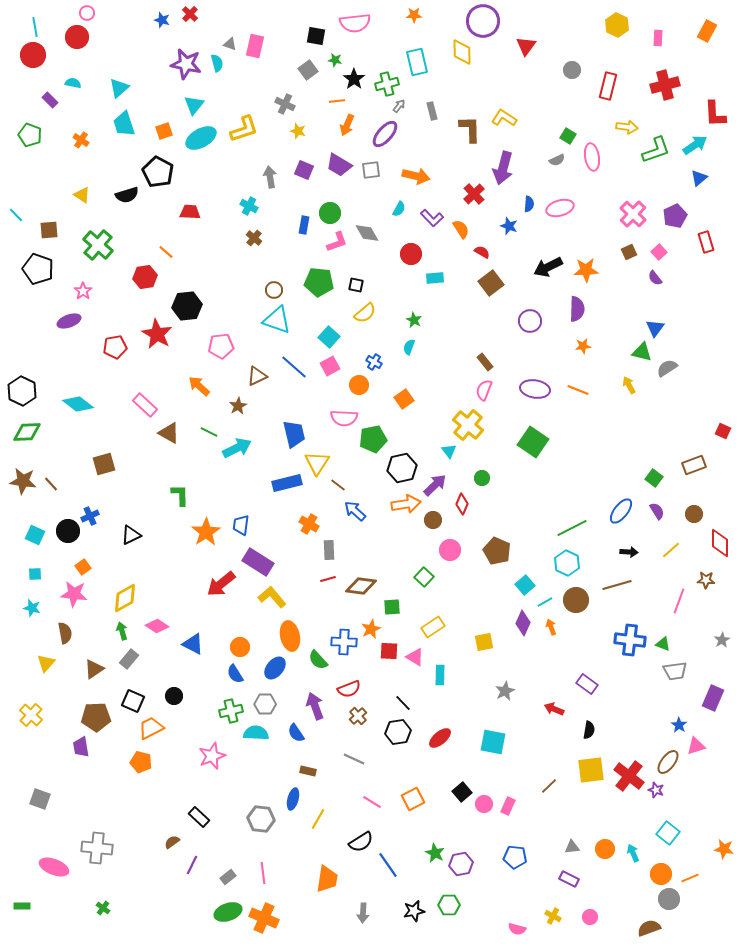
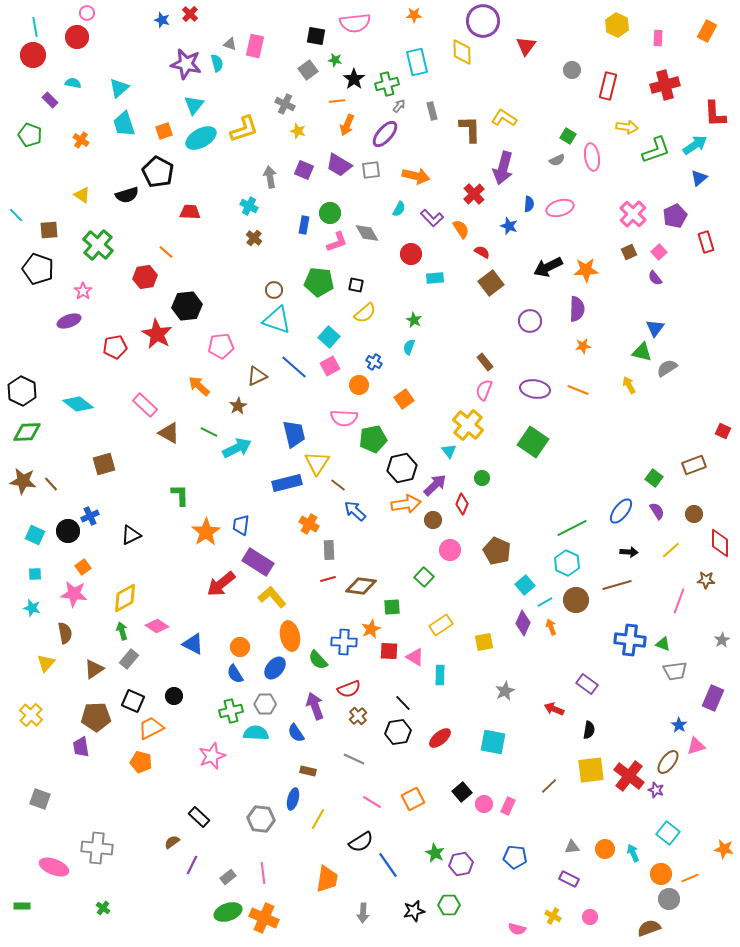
yellow rectangle at (433, 627): moved 8 px right, 2 px up
